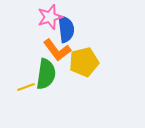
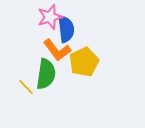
yellow pentagon: rotated 12 degrees counterclockwise
yellow line: rotated 66 degrees clockwise
